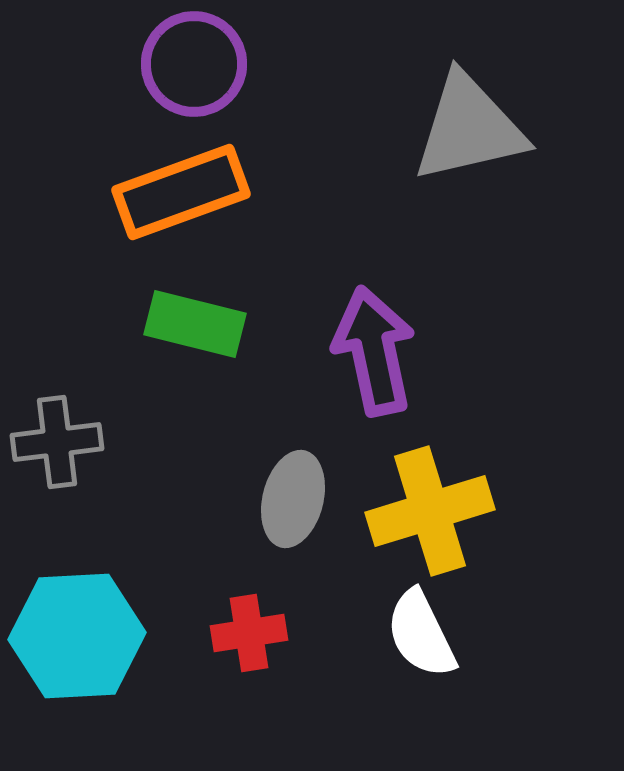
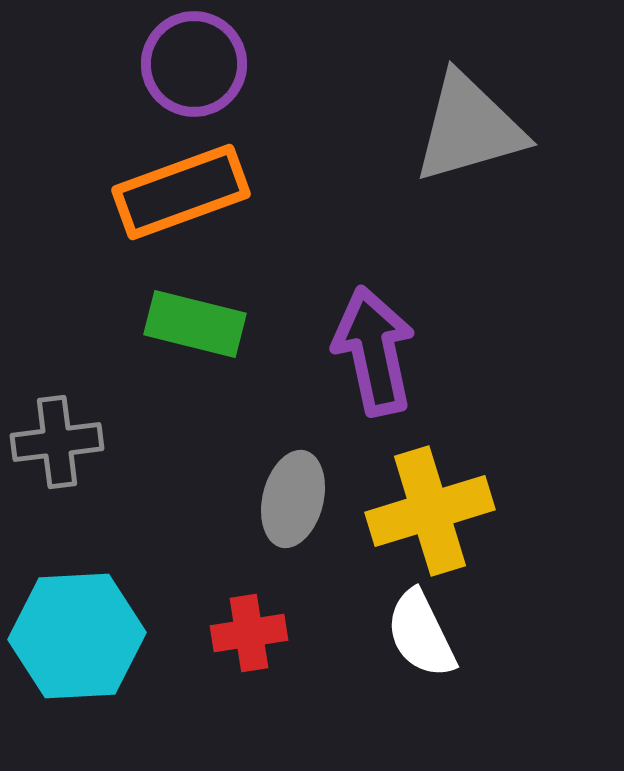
gray triangle: rotated 3 degrees counterclockwise
